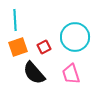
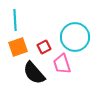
pink trapezoid: moved 9 px left, 10 px up
